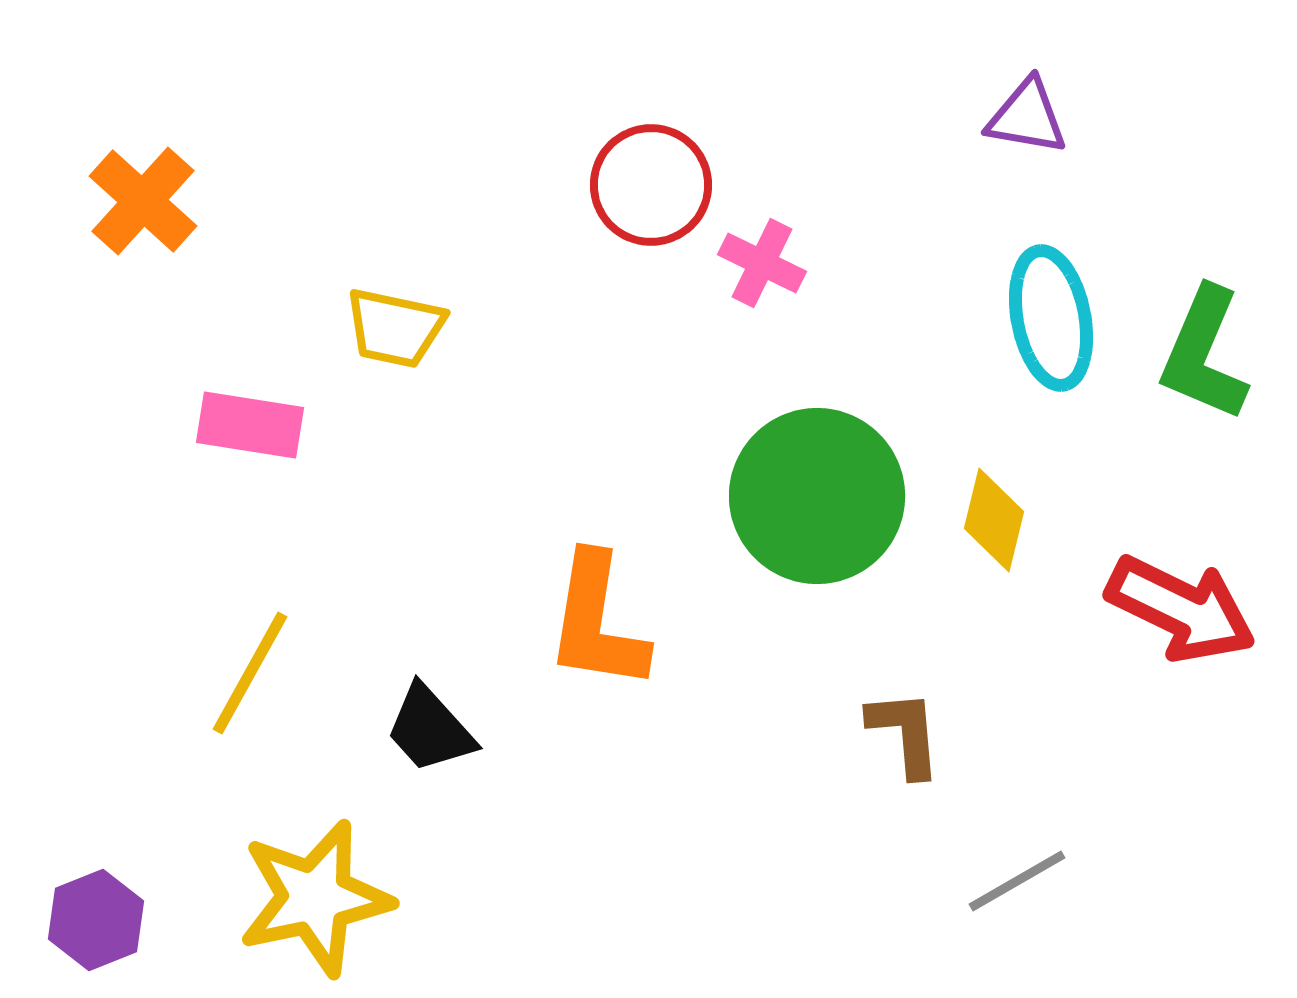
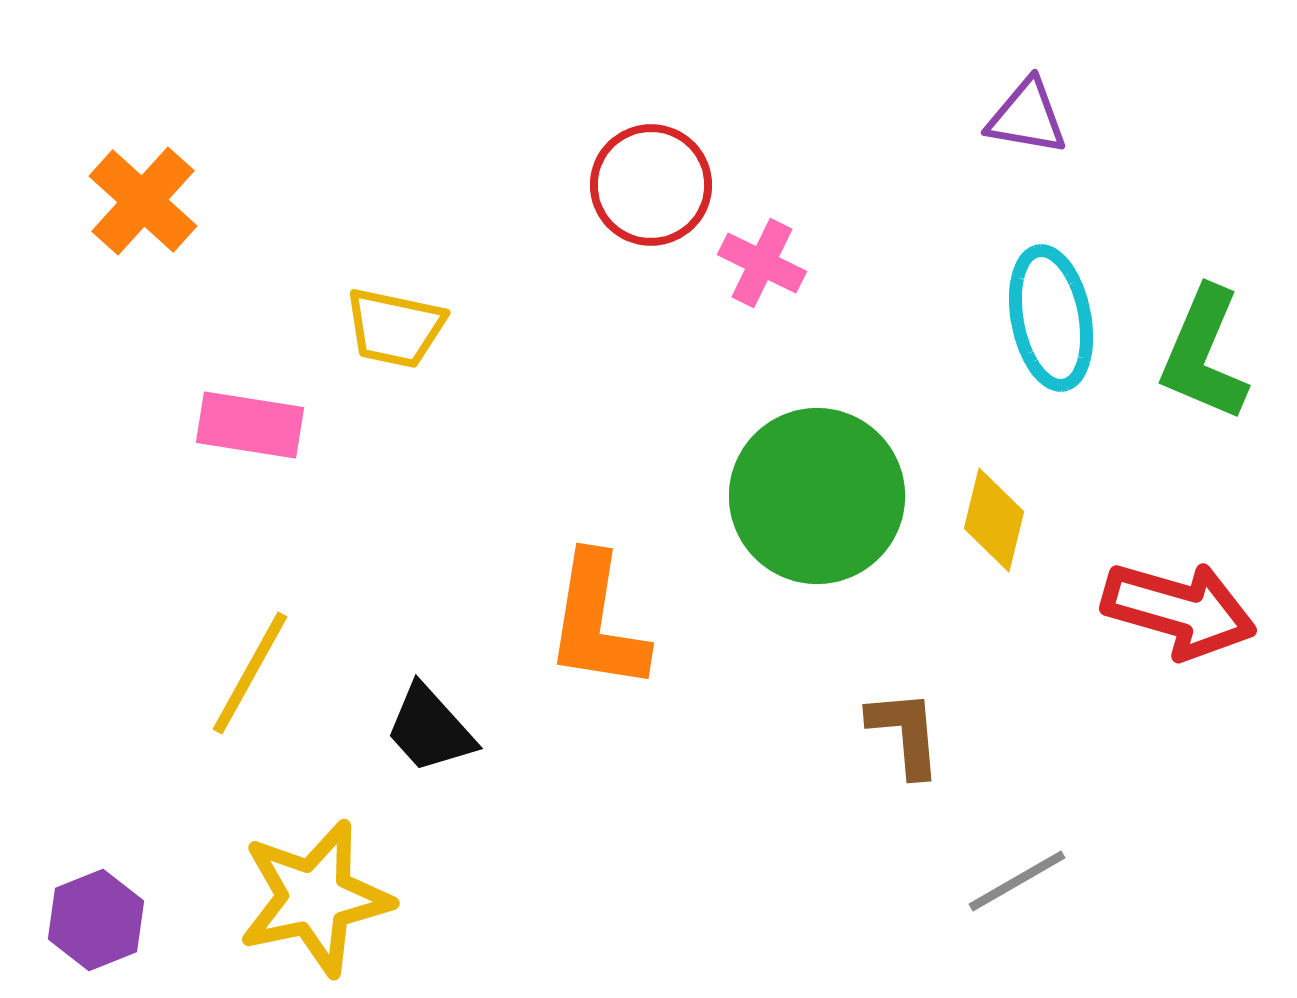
red arrow: moved 2 px left, 1 px down; rotated 10 degrees counterclockwise
